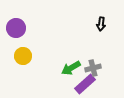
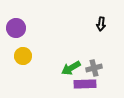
gray cross: moved 1 px right
purple rectangle: rotated 40 degrees clockwise
